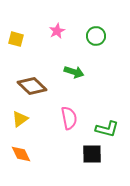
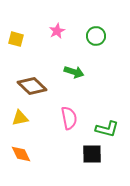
yellow triangle: moved 1 px up; rotated 24 degrees clockwise
